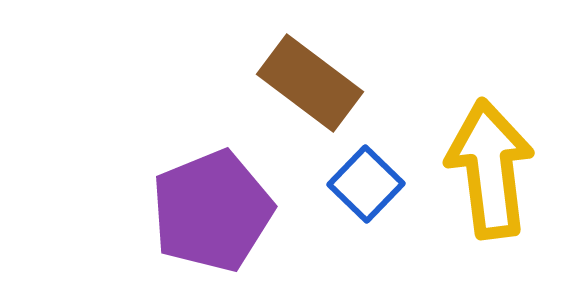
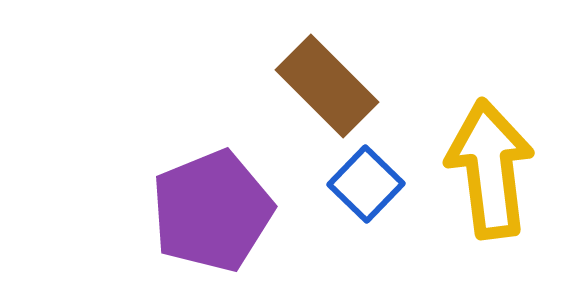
brown rectangle: moved 17 px right, 3 px down; rotated 8 degrees clockwise
